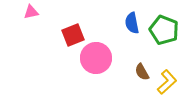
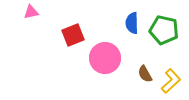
blue semicircle: rotated 10 degrees clockwise
green pentagon: rotated 8 degrees counterclockwise
pink circle: moved 9 px right
brown semicircle: moved 3 px right, 2 px down
yellow L-shape: moved 4 px right, 1 px up
